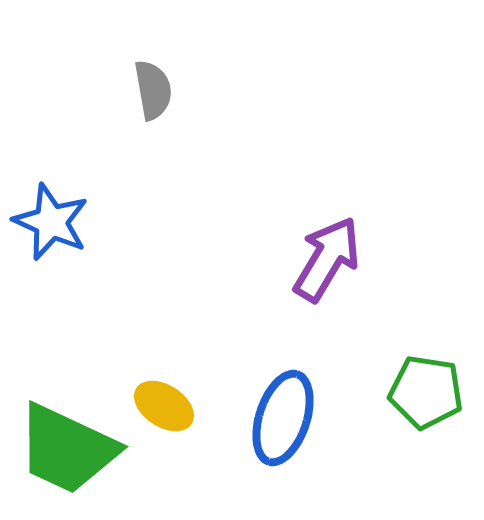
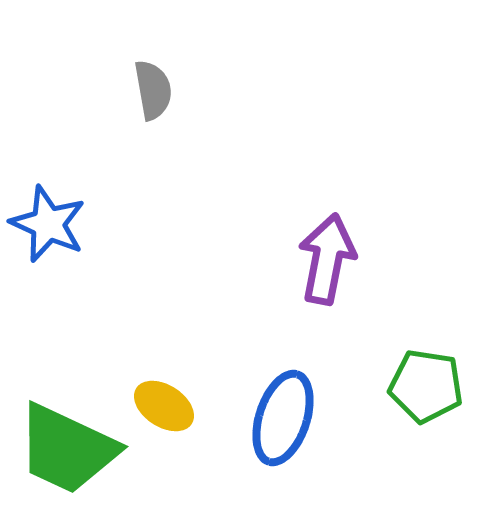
blue star: moved 3 px left, 2 px down
purple arrow: rotated 20 degrees counterclockwise
green pentagon: moved 6 px up
